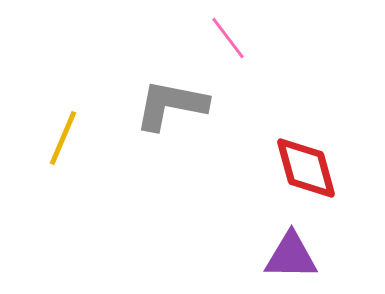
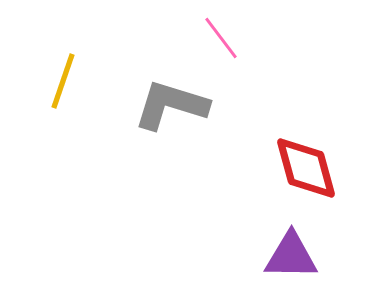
pink line: moved 7 px left
gray L-shape: rotated 6 degrees clockwise
yellow line: moved 57 px up; rotated 4 degrees counterclockwise
